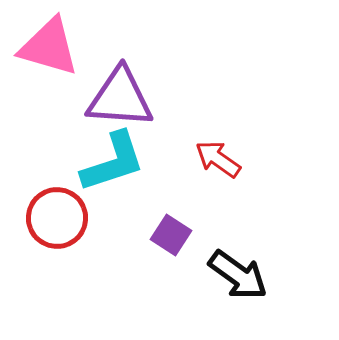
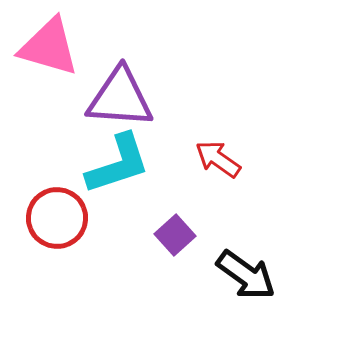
cyan L-shape: moved 5 px right, 2 px down
purple square: moved 4 px right; rotated 15 degrees clockwise
black arrow: moved 8 px right
